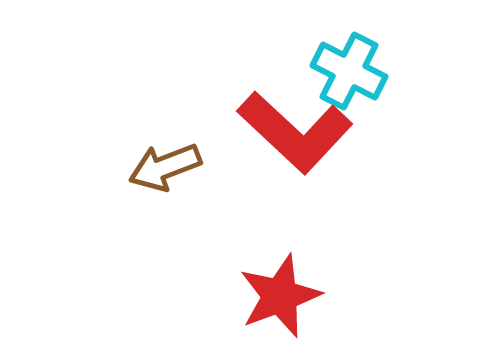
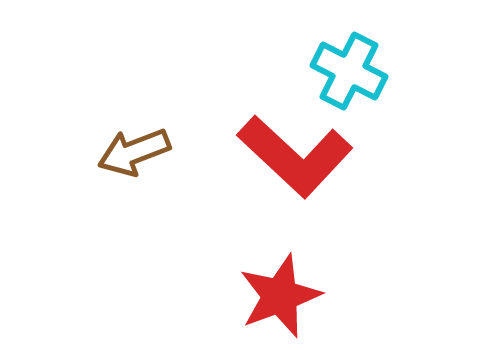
red L-shape: moved 24 px down
brown arrow: moved 31 px left, 15 px up
